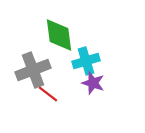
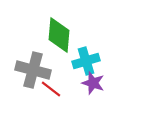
green diamond: rotated 12 degrees clockwise
gray cross: rotated 36 degrees clockwise
red line: moved 3 px right, 5 px up
